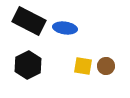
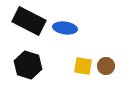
black hexagon: rotated 16 degrees counterclockwise
